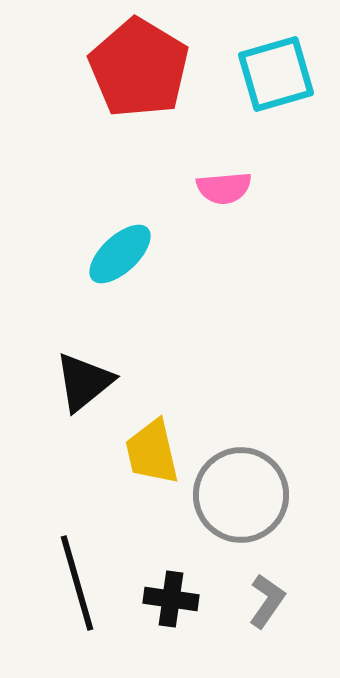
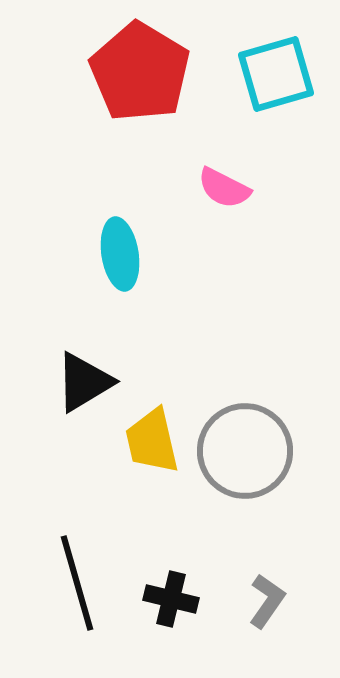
red pentagon: moved 1 px right, 4 px down
pink semicircle: rotated 32 degrees clockwise
cyan ellipse: rotated 56 degrees counterclockwise
black triangle: rotated 8 degrees clockwise
yellow trapezoid: moved 11 px up
gray circle: moved 4 px right, 44 px up
black cross: rotated 6 degrees clockwise
